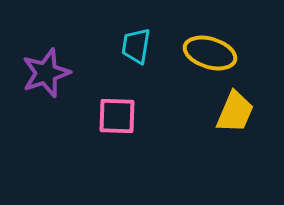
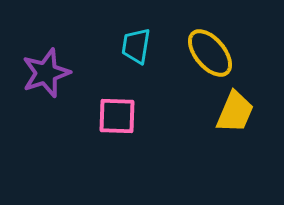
yellow ellipse: rotated 33 degrees clockwise
